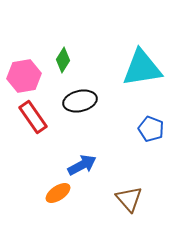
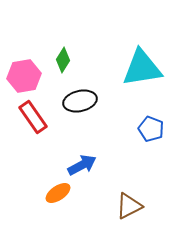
brown triangle: moved 7 px down; rotated 44 degrees clockwise
